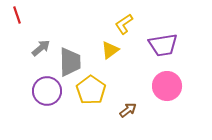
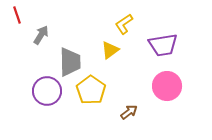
gray arrow: moved 13 px up; rotated 18 degrees counterclockwise
brown arrow: moved 1 px right, 2 px down
